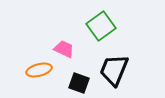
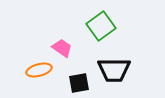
pink trapezoid: moved 2 px left, 1 px up; rotated 10 degrees clockwise
black trapezoid: rotated 112 degrees counterclockwise
black square: rotated 30 degrees counterclockwise
